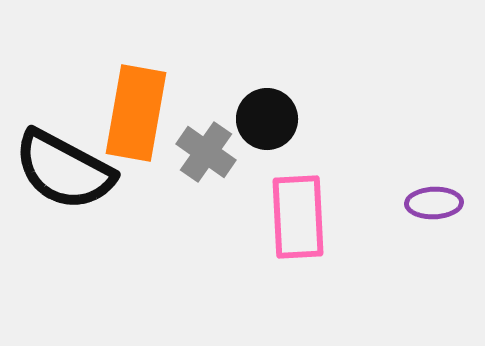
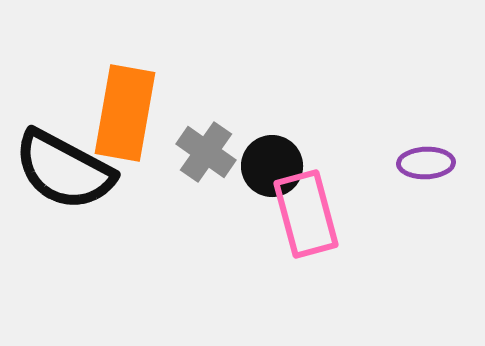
orange rectangle: moved 11 px left
black circle: moved 5 px right, 47 px down
purple ellipse: moved 8 px left, 40 px up
pink rectangle: moved 8 px right, 3 px up; rotated 12 degrees counterclockwise
